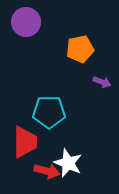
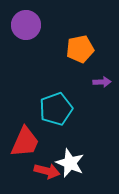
purple circle: moved 3 px down
purple arrow: rotated 24 degrees counterclockwise
cyan pentagon: moved 7 px right, 3 px up; rotated 20 degrees counterclockwise
red trapezoid: rotated 24 degrees clockwise
white star: moved 2 px right
